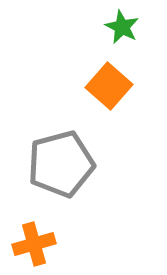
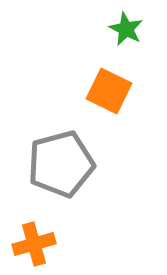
green star: moved 4 px right, 2 px down
orange square: moved 5 px down; rotated 15 degrees counterclockwise
